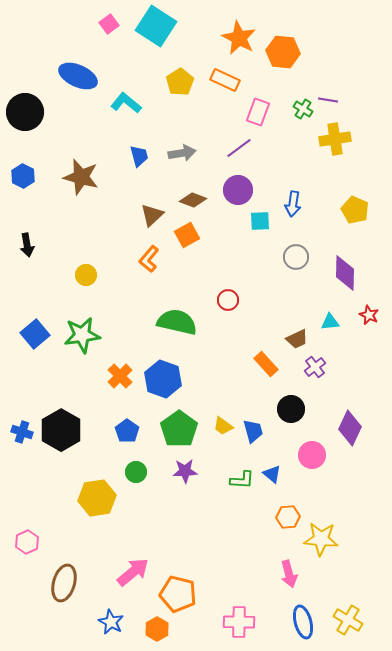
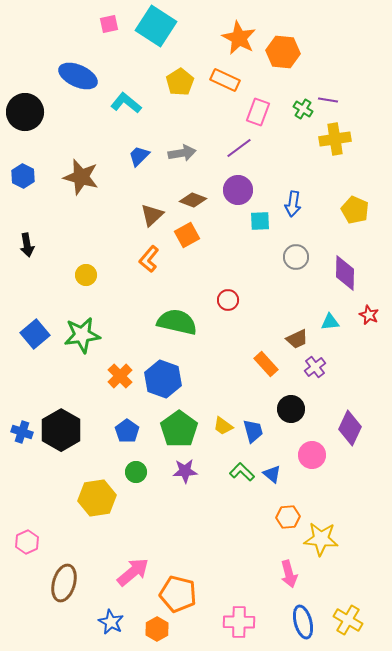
pink square at (109, 24): rotated 24 degrees clockwise
blue trapezoid at (139, 156): rotated 120 degrees counterclockwise
green L-shape at (242, 480): moved 8 px up; rotated 140 degrees counterclockwise
